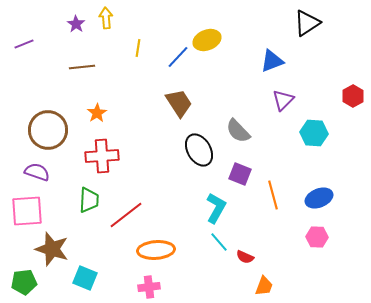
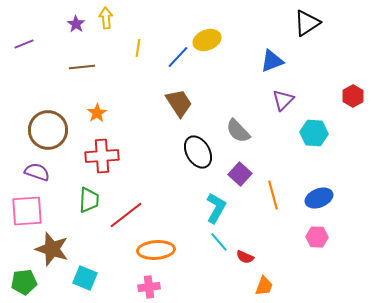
black ellipse: moved 1 px left, 2 px down
purple square: rotated 20 degrees clockwise
